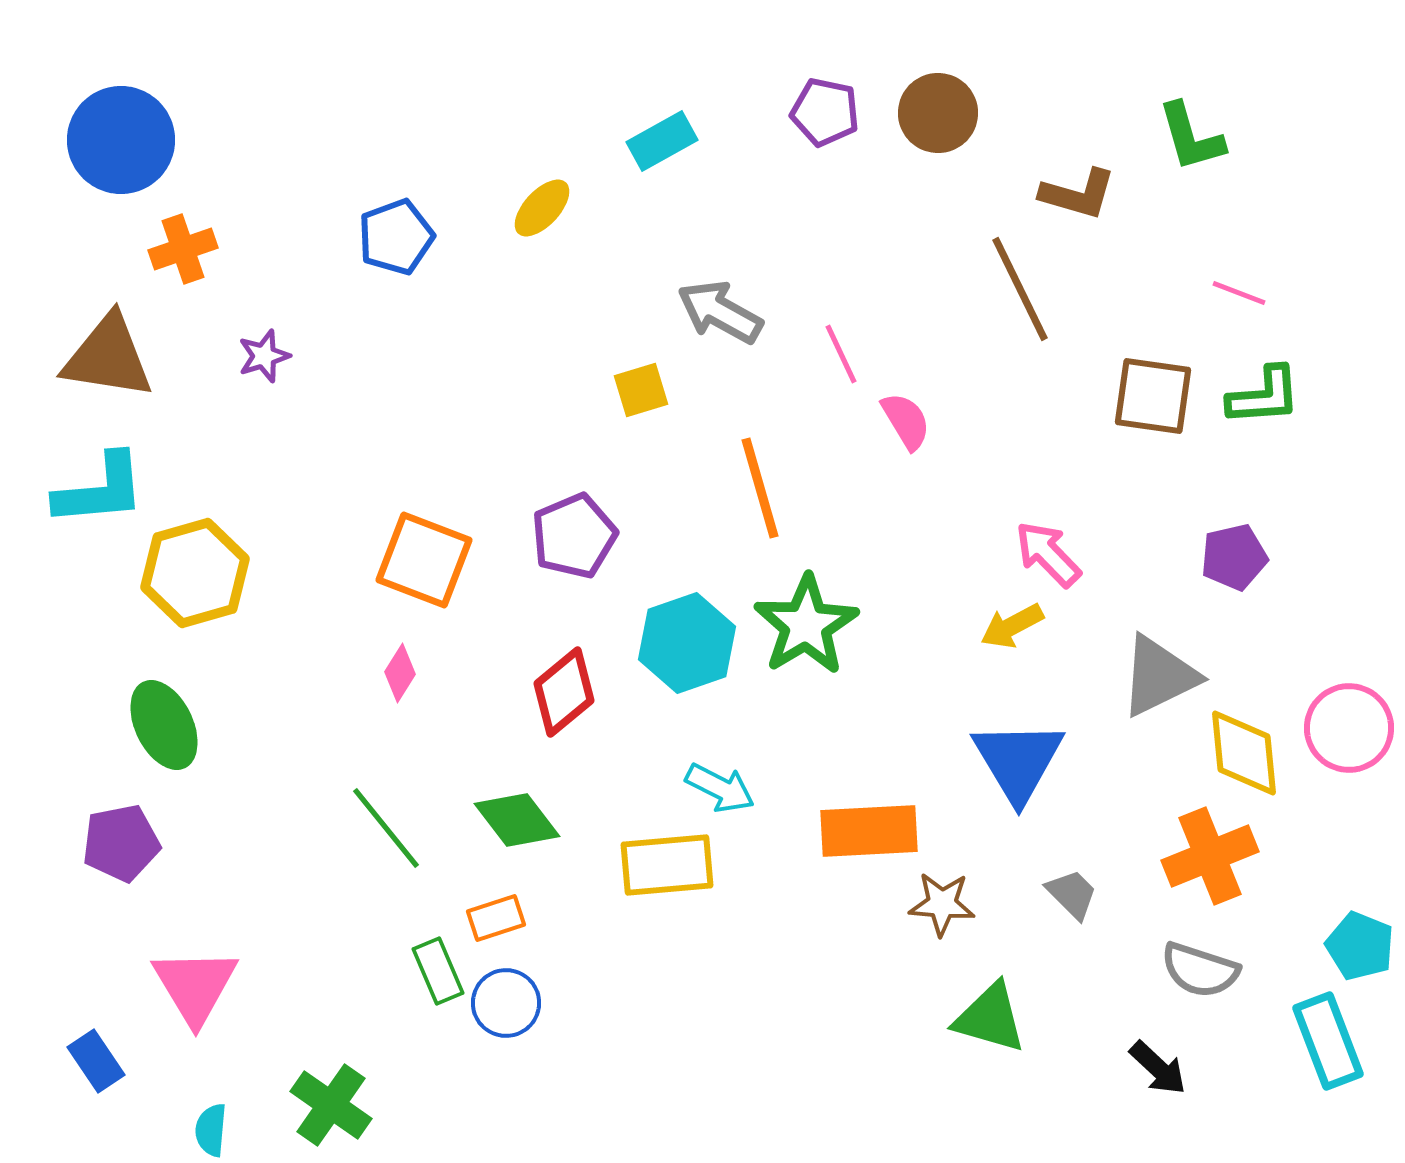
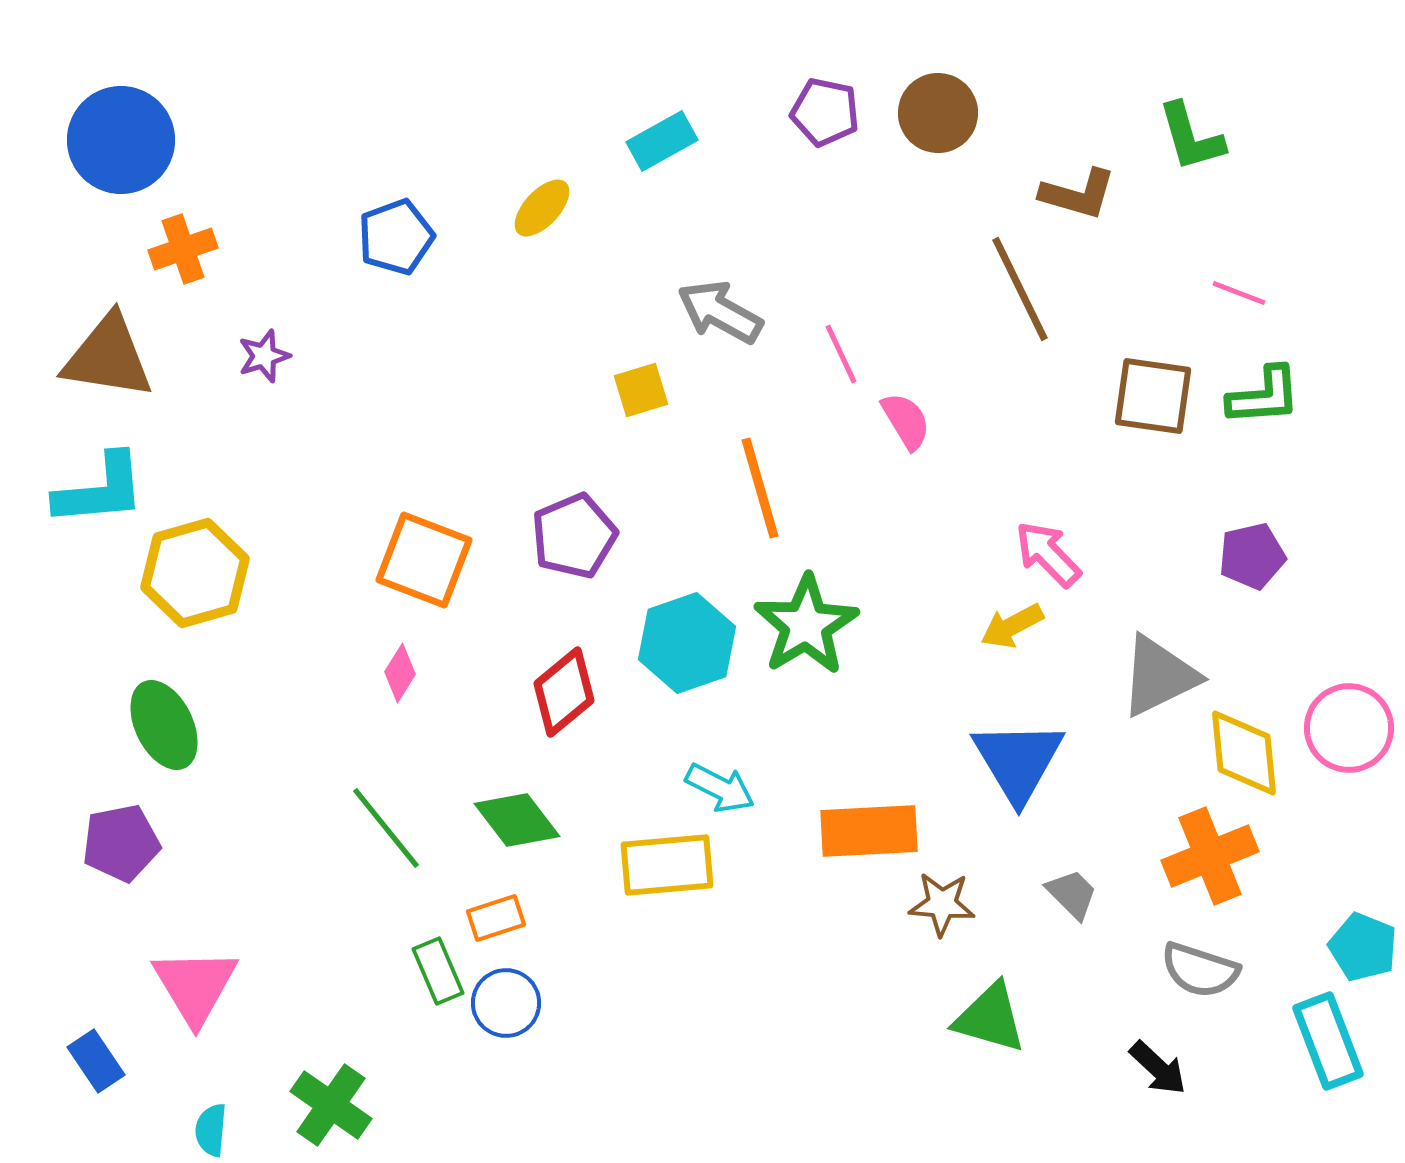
purple pentagon at (1234, 557): moved 18 px right, 1 px up
cyan pentagon at (1360, 946): moved 3 px right, 1 px down
